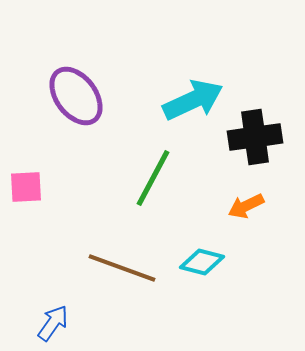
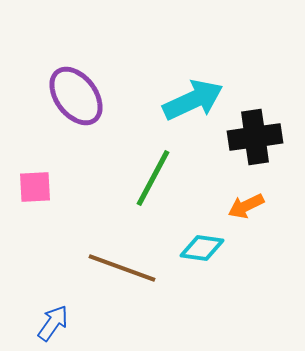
pink square: moved 9 px right
cyan diamond: moved 14 px up; rotated 6 degrees counterclockwise
